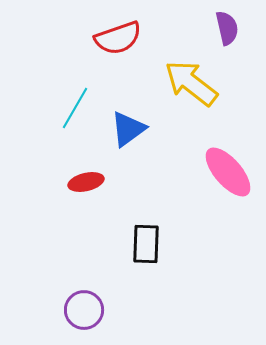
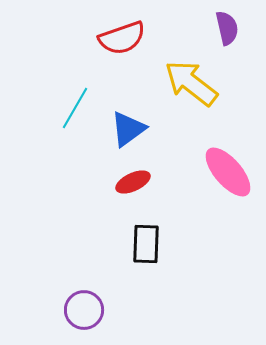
red semicircle: moved 4 px right
red ellipse: moved 47 px right; rotated 12 degrees counterclockwise
